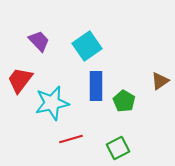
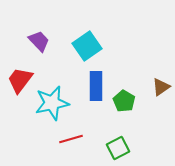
brown triangle: moved 1 px right, 6 px down
